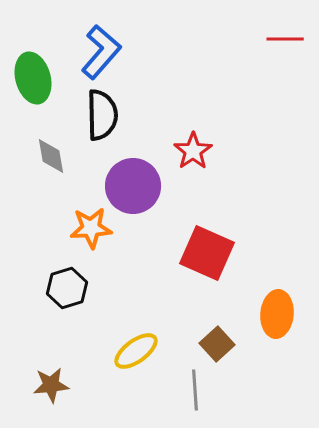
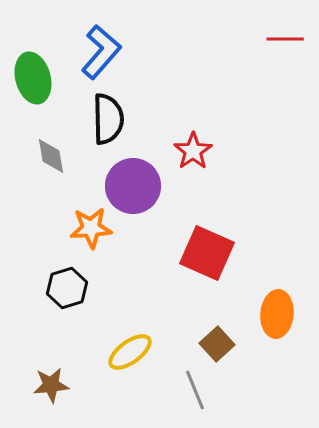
black semicircle: moved 6 px right, 4 px down
yellow ellipse: moved 6 px left, 1 px down
gray line: rotated 18 degrees counterclockwise
